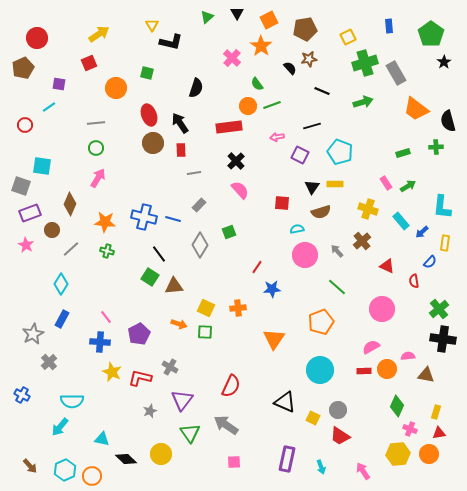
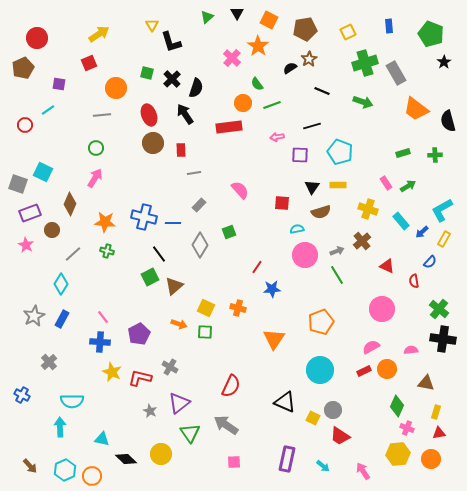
orange square at (269, 20): rotated 36 degrees counterclockwise
green pentagon at (431, 34): rotated 15 degrees counterclockwise
yellow square at (348, 37): moved 5 px up
black L-shape at (171, 42): rotated 60 degrees clockwise
orange star at (261, 46): moved 3 px left
brown star at (309, 59): rotated 21 degrees counterclockwise
black semicircle at (290, 68): rotated 80 degrees counterclockwise
green arrow at (363, 102): rotated 36 degrees clockwise
orange circle at (248, 106): moved 5 px left, 3 px up
cyan line at (49, 107): moved 1 px left, 3 px down
gray line at (96, 123): moved 6 px right, 8 px up
black arrow at (180, 123): moved 5 px right, 9 px up
green cross at (436, 147): moved 1 px left, 8 px down
purple square at (300, 155): rotated 24 degrees counterclockwise
black cross at (236, 161): moved 64 px left, 82 px up
cyan square at (42, 166): moved 1 px right, 6 px down; rotated 18 degrees clockwise
pink arrow at (98, 178): moved 3 px left
yellow rectangle at (335, 184): moved 3 px right, 1 px down
gray square at (21, 186): moved 3 px left, 2 px up
cyan L-shape at (442, 207): moved 3 px down; rotated 55 degrees clockwise
blue line at (173, 219): moved 4 px down; rotated 14 degrees counterclockwise
yellow rectangle at (445, 243): moved 1 px left, 4 px up; rotated 21 degrees clockwise
gray line at (71, 249): moved 2 px right, 5 px down
gray arrow at (337, 251): rotated 112 degrees clockwise
green square at (150, 277): rotated 30 degrees clockwise
brown triangle at (174, 286): rotated 36 degrees counterclockwise
green line at (337, 287): moved 12 px up; rotated 18 degrees clockwise
orange cross at (238, 308): rotated 21 degrees clockwise
green cross at (439, 309): rotated 12 degrees counterclockwise
pink line at (106, 317): moved 3 px left
gray star at (33, 334): moved 1 px right, 18 px up
pink semicircle at (408, 356): moved 3 px right, 6 px up
red rectangle at (364, 371): rotated 24 degrees counterclockwise
brown triangle at (426, 375): moved 8 px down
purple triangle at (182, 400): moved 3 px left, 3 px down; rotated 15 degrees clockwise
gray circle at (338, 410): moved 5 px left
gray star at (150, 411): rotated 24 degrees counterclockwise
cyan arrow at (60, 427): rotated 138 degrees clockwise
pink cross at (410, 429): moved 3 px left, 1 px up
orange circle at (429, 454): moved 2 px right, 5 px down
cyan arrow at (321, 467): moved 2 px right, 1 px up; rotated 32 degrees counterclockwise
